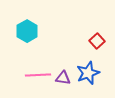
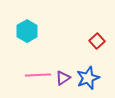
blue star: moved 5 px down
purple triangle: rotated 42 degrees counterclockwise
